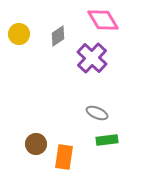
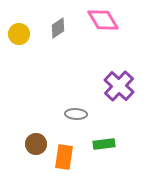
gray diamond: moved 8 px up
purple cross: moved 27 px right, 28 px down
gray ellipse: moved 21 px left, 1 px down; rotated 20 degrees counterclockwise
green rectangle: moved 3 px left, 4 px down
